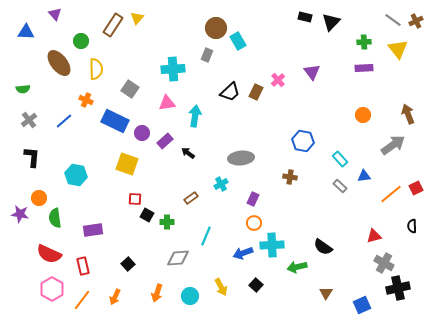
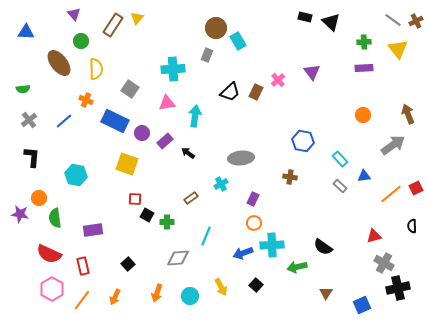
purple triangle at (55, 14): moved 19 px right
black triangle at (331, 22): rotated 30 degrees counterclockwise
